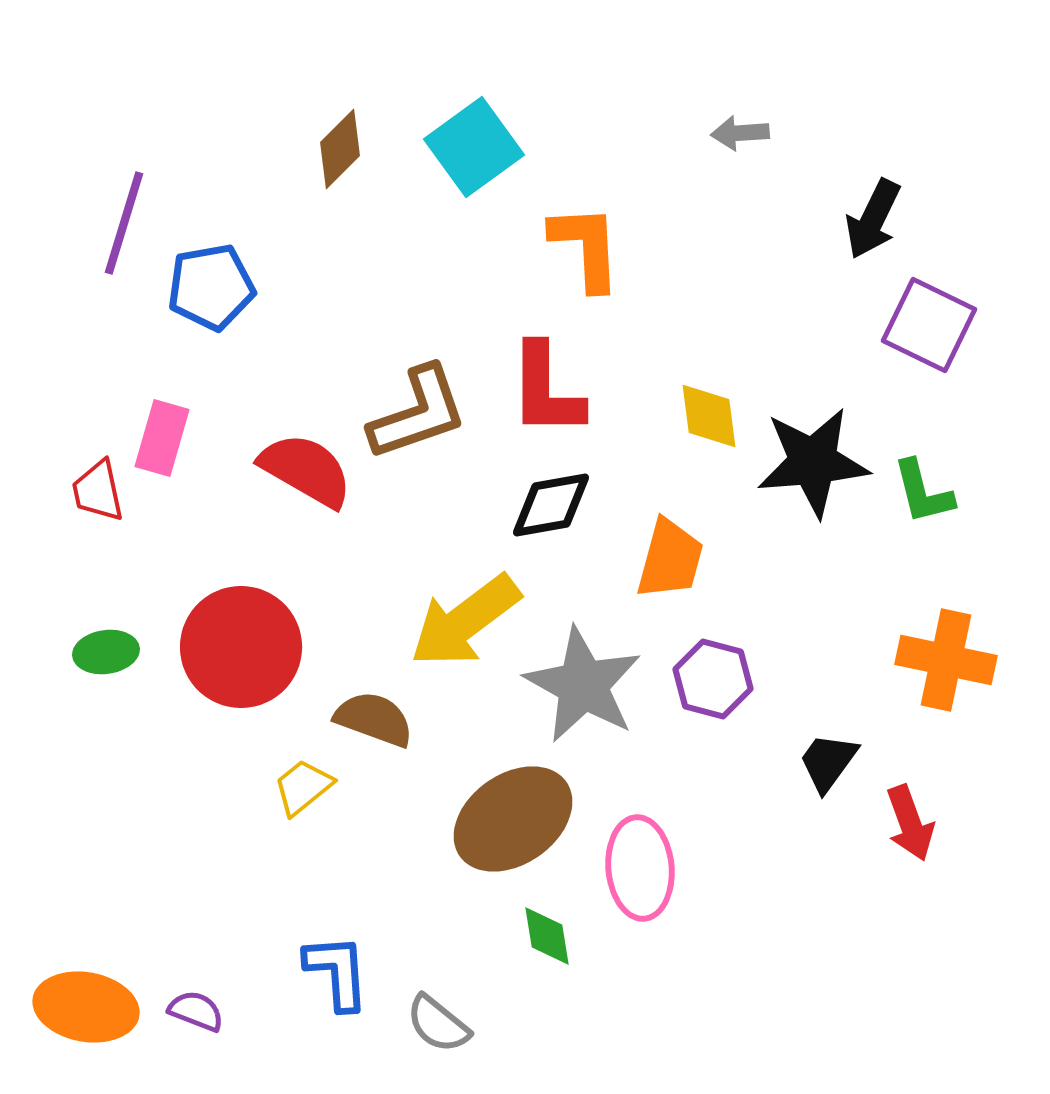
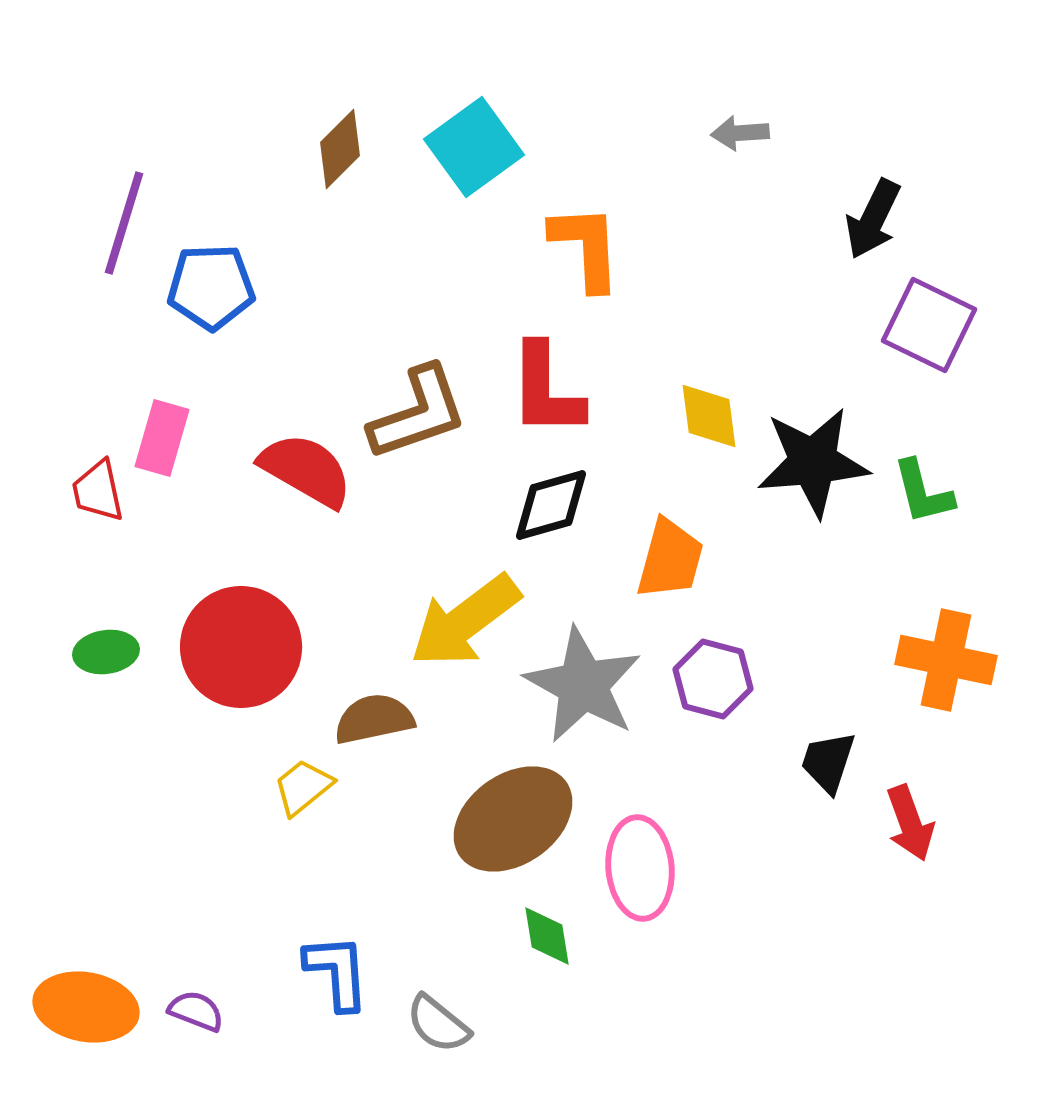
blue pentagon: rotated 8 degrees clockwise
black diamond: rotated 6 degrees counterclockwise
brown semicircle: rotated 32 degrees counterclockwise
black trapezoid: rotated 18 degrees counterclockwise
